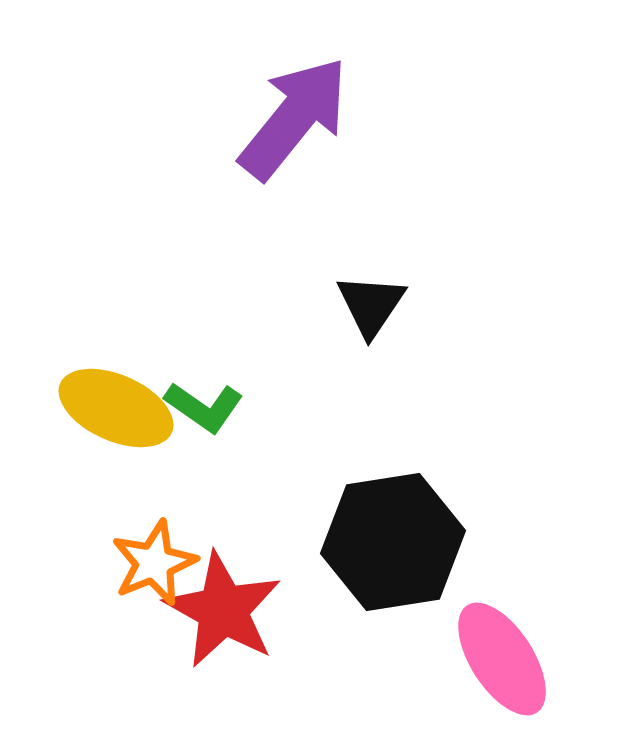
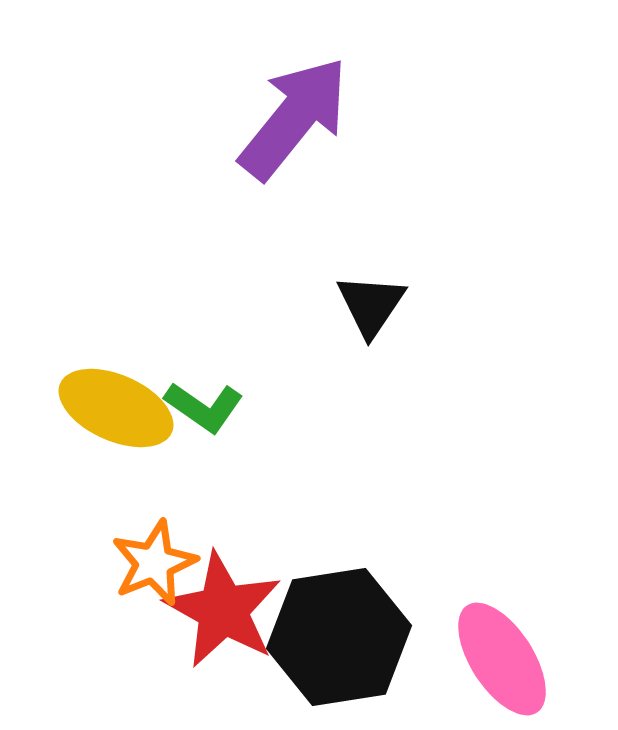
black hexagon: moved 54 px left, 95 px down
